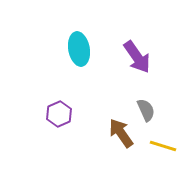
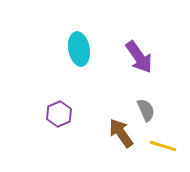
purple arrow: moved 2 px right
